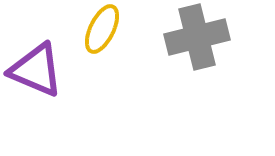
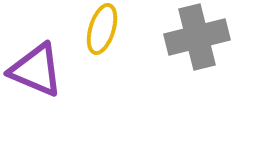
yellow ellipse: rotated 9 degrees counterclockwise
